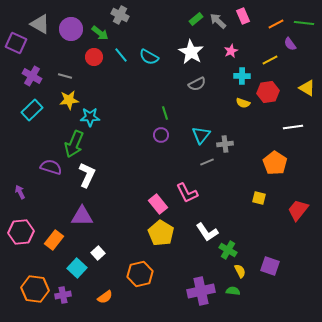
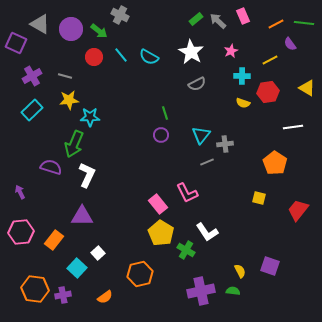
green arrow at (100, 33): moved 1 px left, 2 px up
purple cross at (32, 76): rotated 30 degrees clockwise
green cross at (228, 250): moved 42 px left
